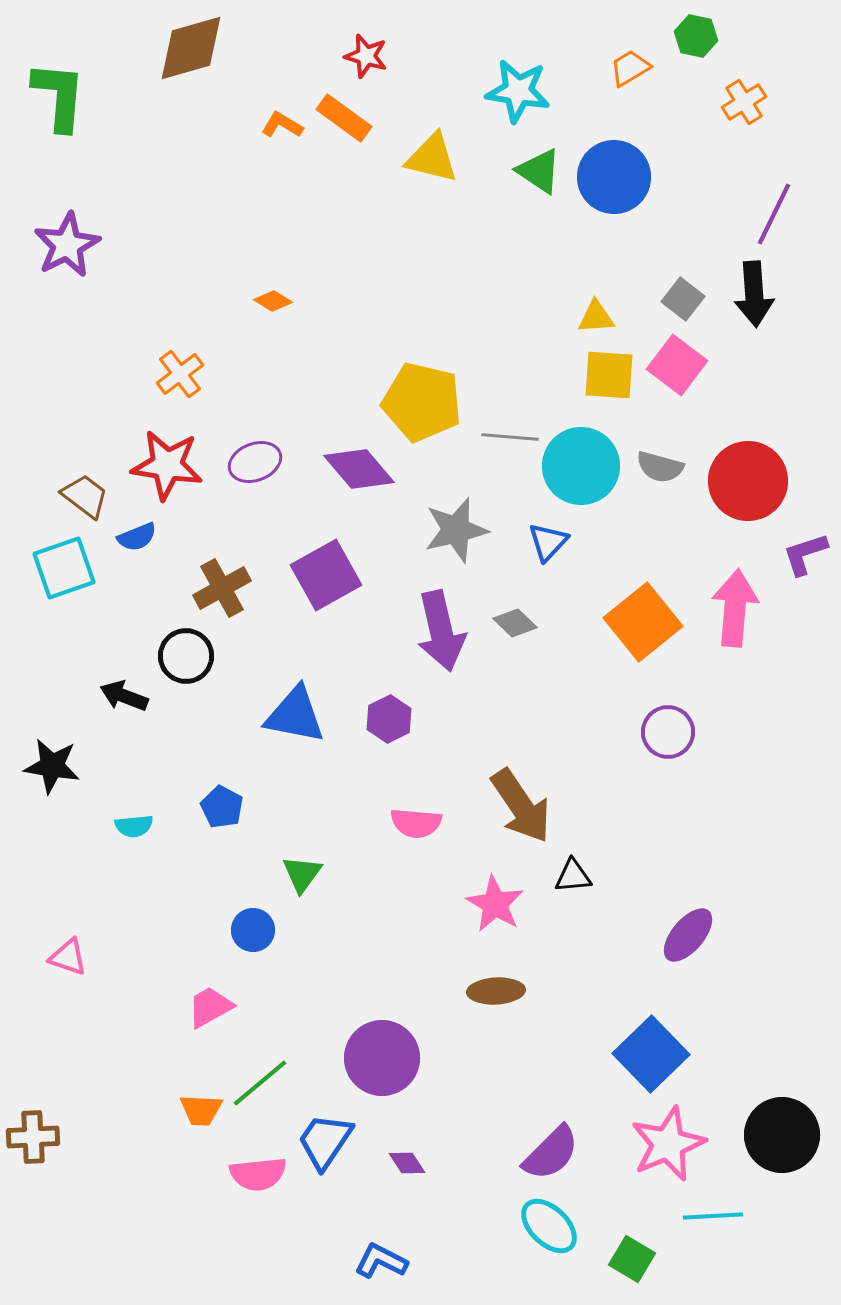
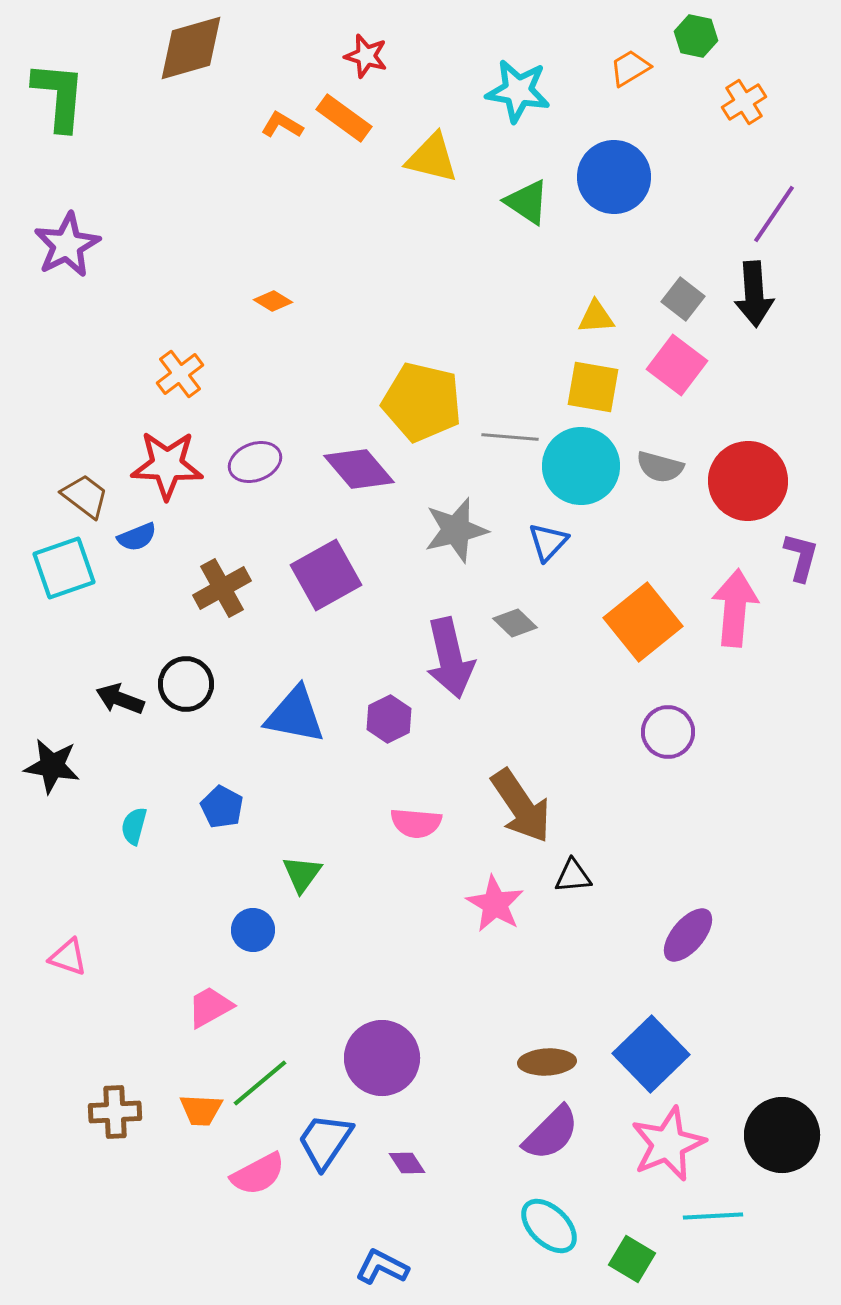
green triangle at (539, 171): moved 12 px left, 31 px down
purple line at (774, 214): rotated 8 degrees clockwise
yellow square at (609, 375): moved 16 px left, 12 px down; rotated 6 degrees clockwise
red star at (167, 465): rotated 6 degrees counterclockwise
purple L-shape at (805, 554): moved 4 px left, 3 px down; rotated 123 degrees clockwise
purple arrow at (441, 631): moved 9 px right, 27 px down
black circle at (186, 656): moved 28 px down
black arrow at (124, 696): moved 4 px left, 3 px down
cyan semicircle at (134, 826): rotated 111 degrees clockwise
brown ellipse at (496, 991): moved 51 px right, 71 px down
brown cross at (33, 1137): moved 82 px right, 25 px up
purple semicircle at (551, 1153): moved 20 px up
pink semicircle at (258, 1174): rotated 22 degrees counterclockwise
blue L-shape at (381, 1261): moved 1 px right, 6 px down
